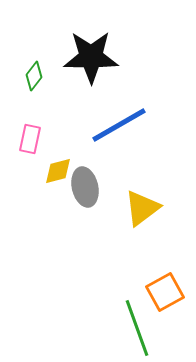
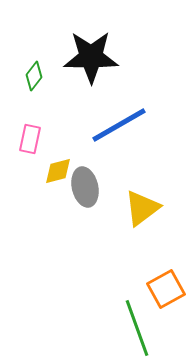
orange square: moved 1 px right, 3 px up
